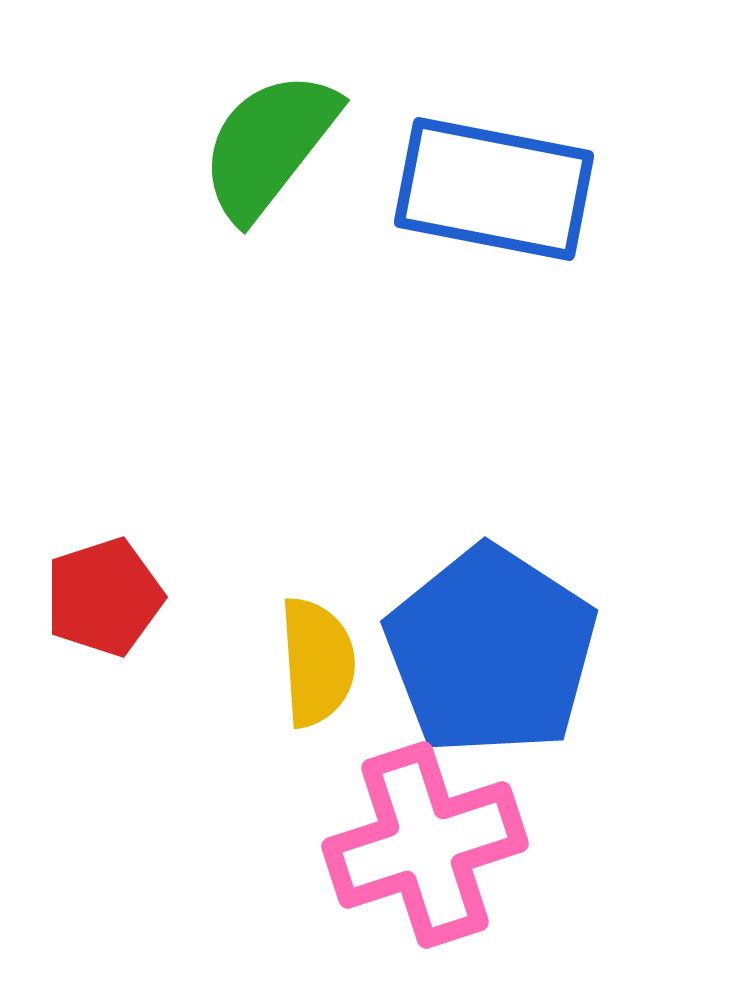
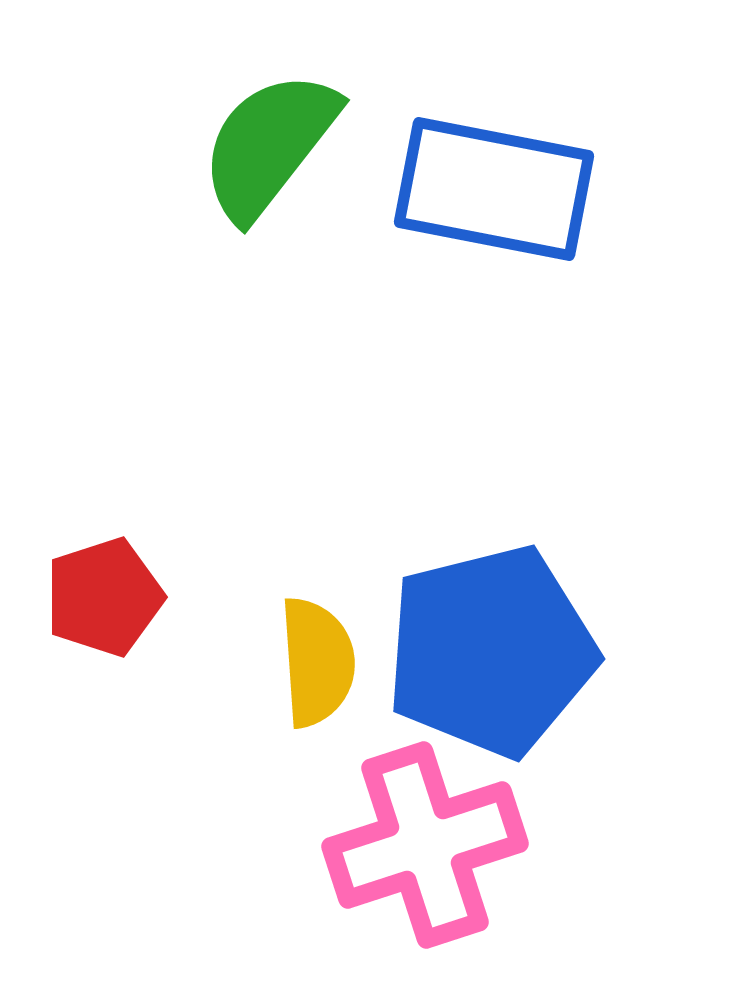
blue pentagon: rotated 25 degrees clockwise
